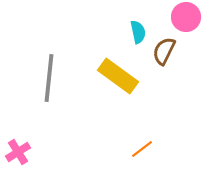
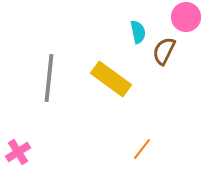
yellow rectangle: moved 7 px left, 3 px down
orange line: rotated 15 degrees counterclockwise
